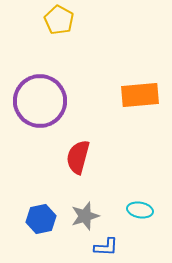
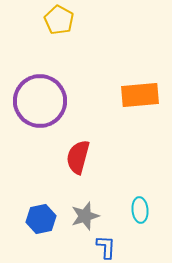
cyan ellipse: rotated 75 degrees clockwise
blue L-shape: rotated 90 degrees counterclockwise
